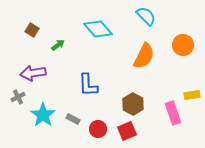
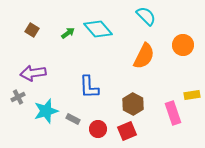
green arrow: moved 10 px right, 12 px up
blue L-shape: moved 1 px right, 2 px down
cyan star: moved 3 px right, 4 px up; rotated 20 degrees clockwise
